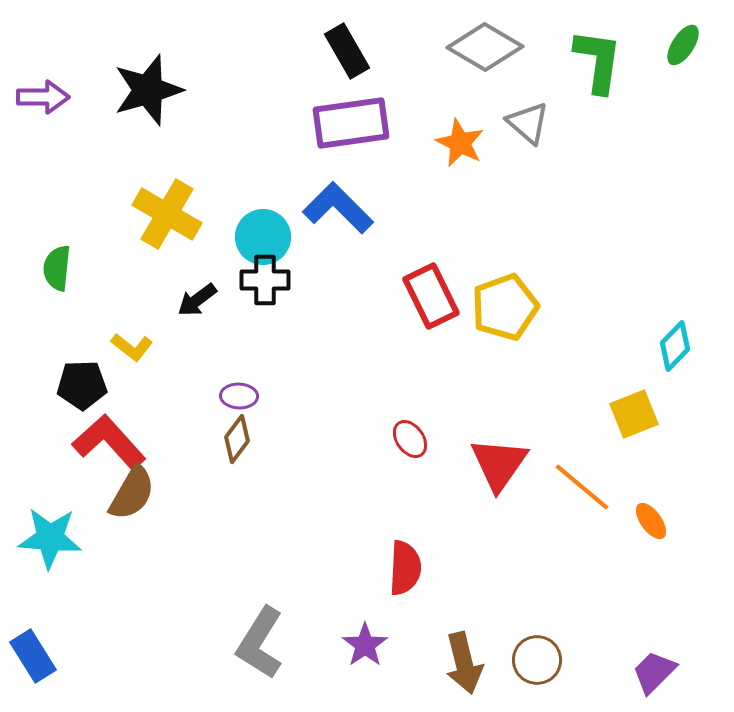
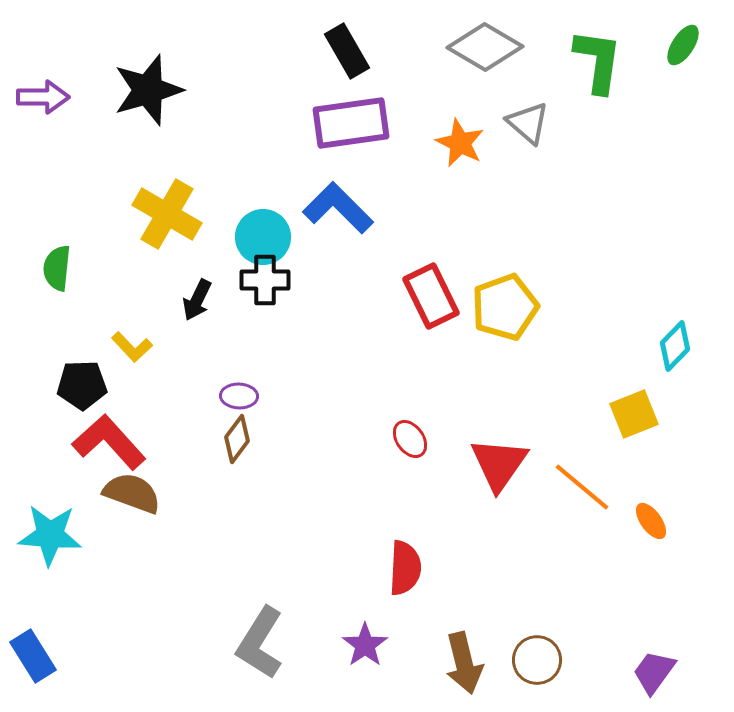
black arrow: rotated 27 degrees counterclockwise
yellow L-shape: rotated 9 degrees clockwise
brown semicircle: rotated 100 degrees counterclockwise
cyan star: moved 3 px up
purple trapezoid: rotated 9 degrees counterclockwise
